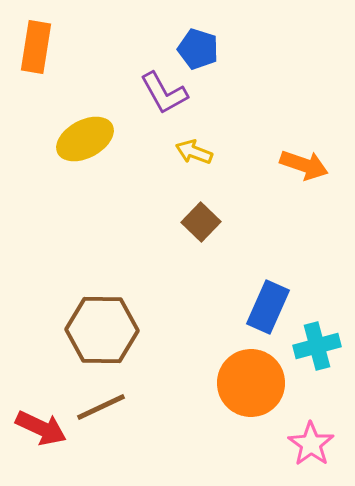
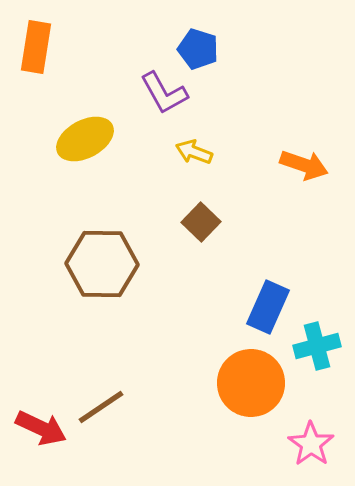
brown hexagon: moved 66 px up
brown line: rotated 9 degrees counterclockwise
